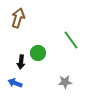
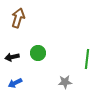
green line: moved 16 px right, 19 px down; rotated 42 degrees clockwise
black arrow: moved 9 px left, 5 px up; rotated 72 degrees clockwise
blue arrow: rotated 48 degrees counterclockwise
